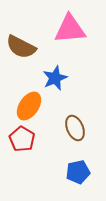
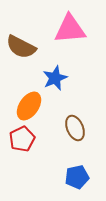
red pentagon: rotated 15 degrees clockwise
blue pentagon: moved 1 px left, 5 px down
